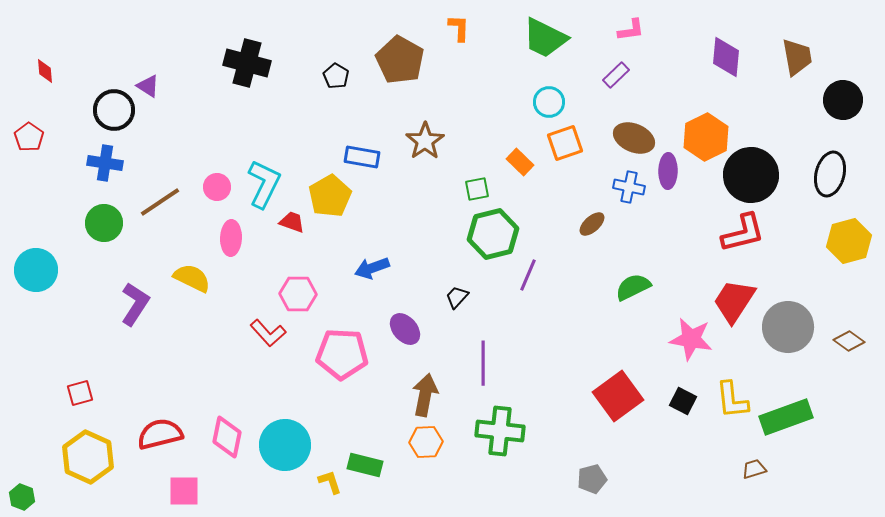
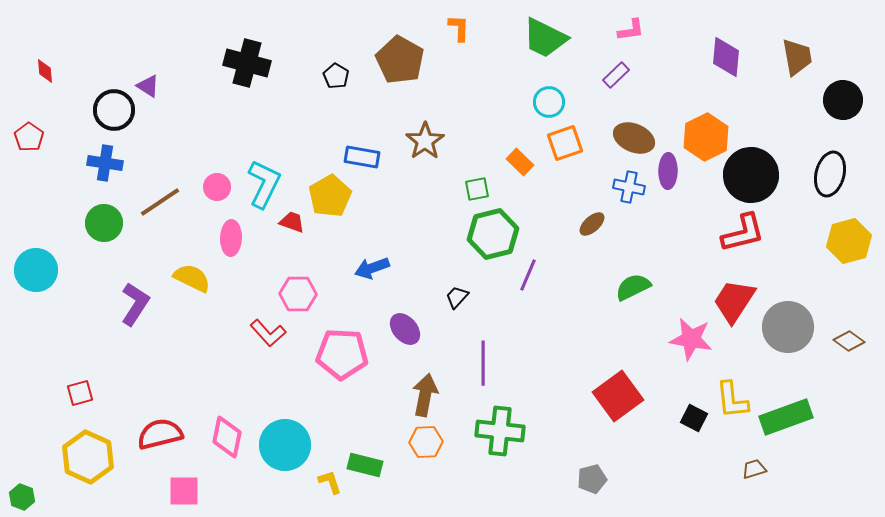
black square at (683, 401): moved 11 px right, 17 px down
